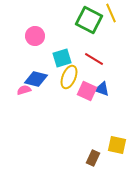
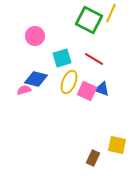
yellow line: rotated 48 degrees clockwise
yellow ellipse: moved 5 px down
